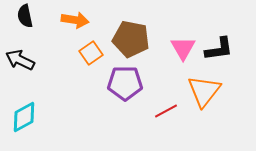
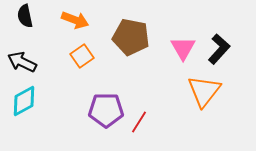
orange arrow: rotated 12 degrees clockwise
brown pentagon: moved 2 px up
black L-shape: rotated 40 degrees counterclockwise
orange square: moved 9 px left, 3 px down
black arrow: moved 2 px right, 2 px down
purple pentagon: moved 19 px left, 27 px down
red line: moved 27 px left, 11 px down; rotated 30 degrees counterclockwise
cyan diamond: moved 16 px up
